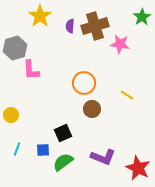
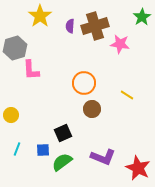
green semicircle: moved 1 px left
